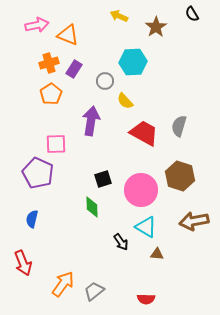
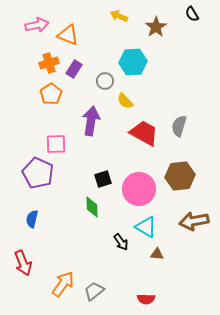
brown hexagon: rotated 24 degrees counterclockwise
pink circle: moved 2 px left, 1 px up
